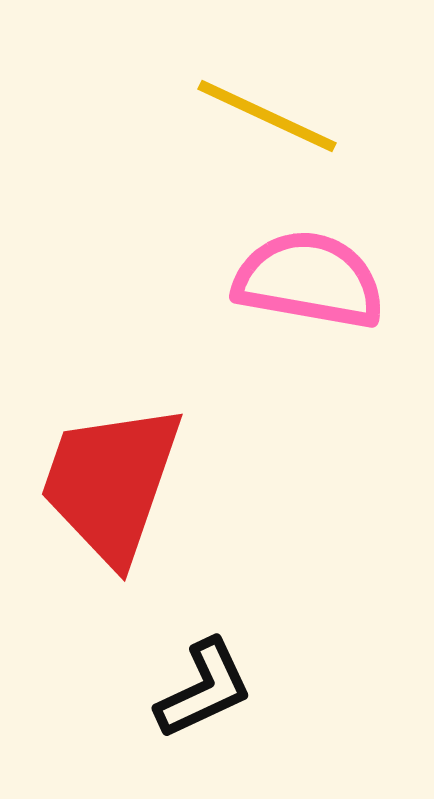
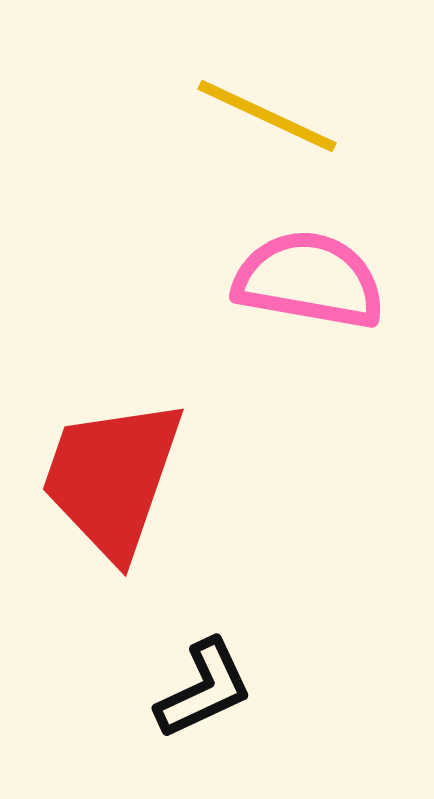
red trapezoid: moved 1 px right, 5 px up
